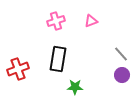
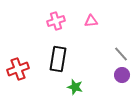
pink triangle: rotated 16 degrees clockwise
green star: rotated 14 degrees clockwise
